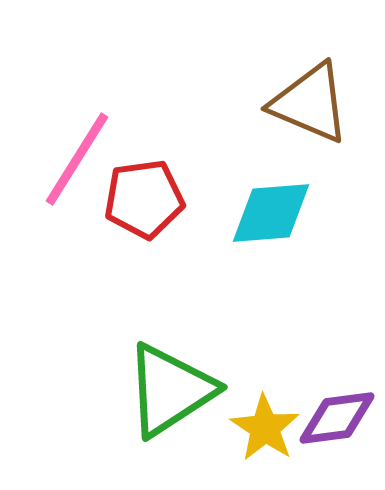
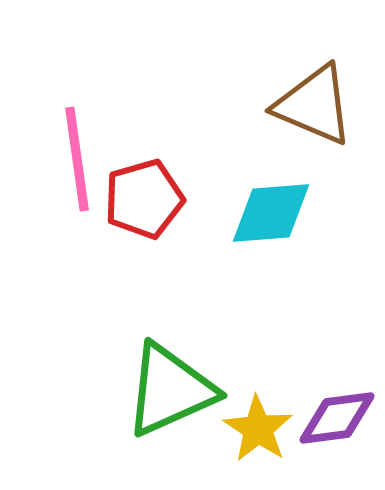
brown triangle: moved 4 px right, 2 px down
pink line: rotated 40 degrees counterclockwise
red pentagon: rotated 8 degrees counterclockwise
green triangle: rotated 9 degrees clockwise
yellow star: moved 7 px left, 1 px down
